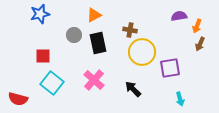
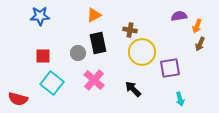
blue star: moved 2 px down; rotated 12 degrees clockwise
gray circle: moved 4 px right, 18 px down
